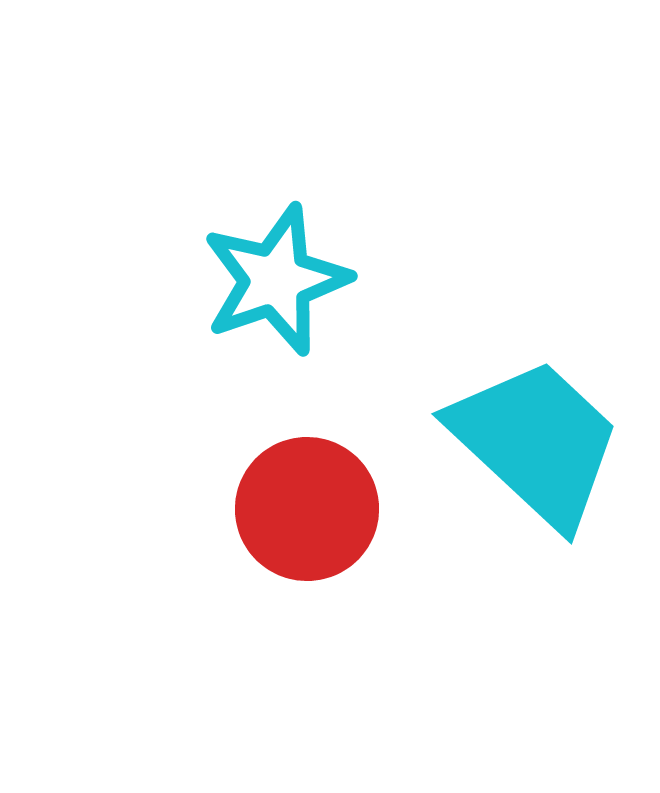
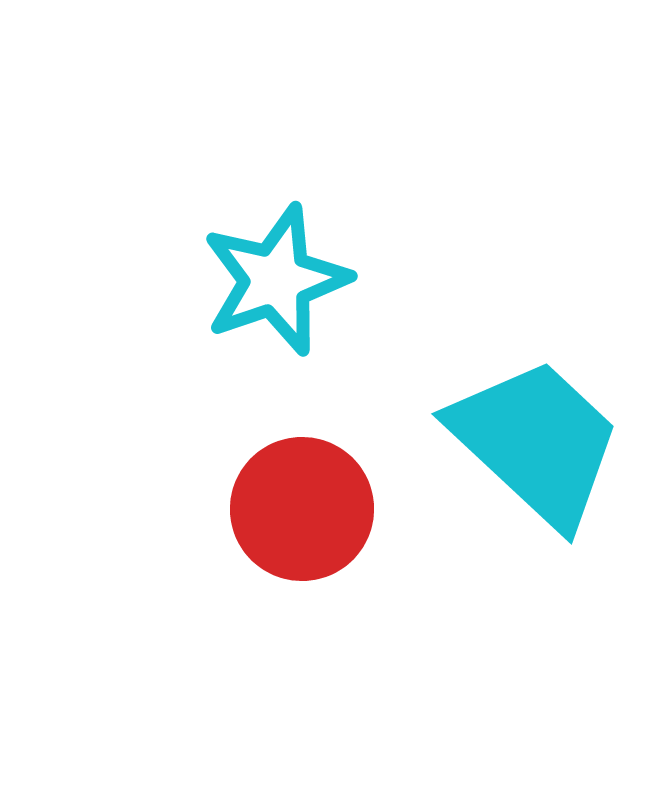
red circle: moved 5 px left
